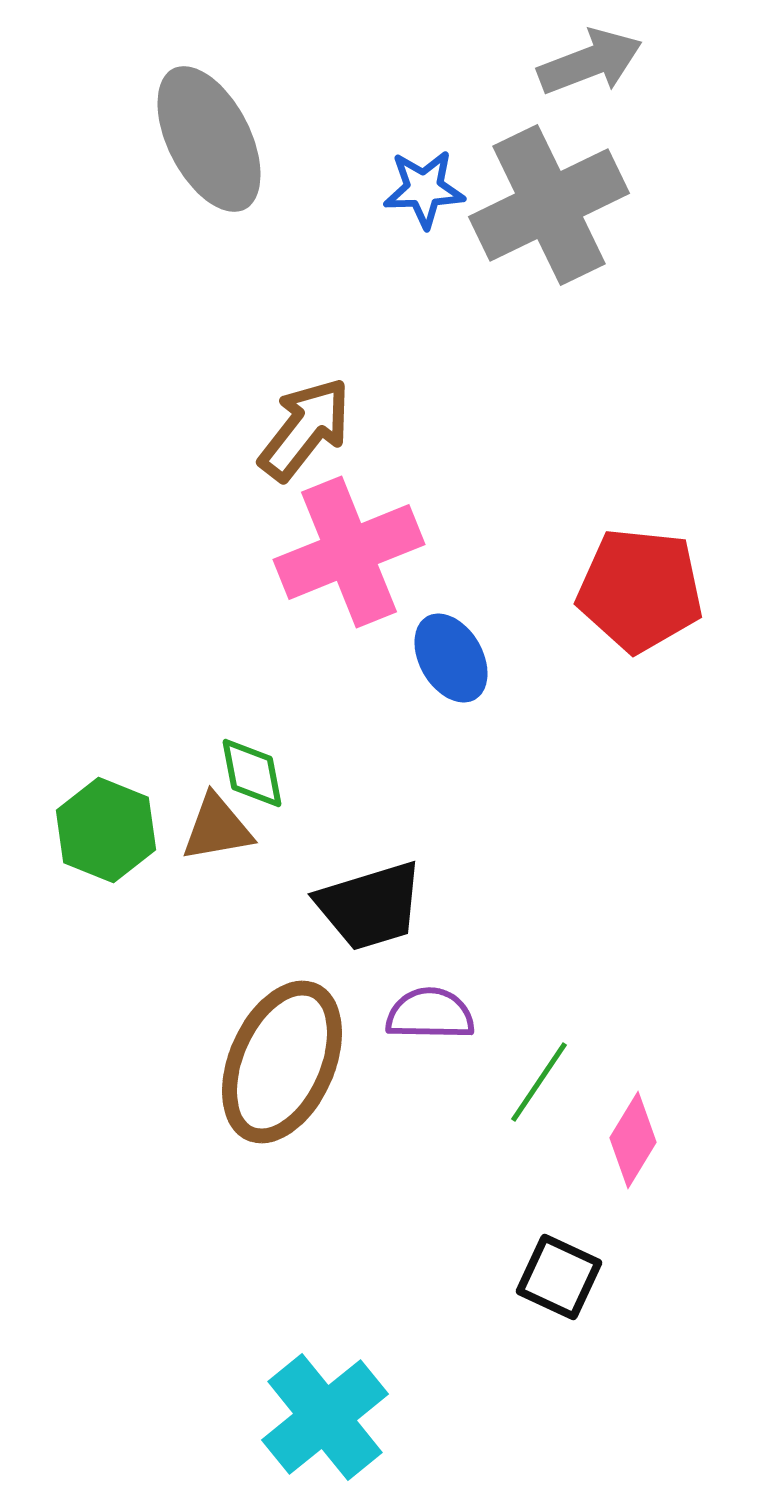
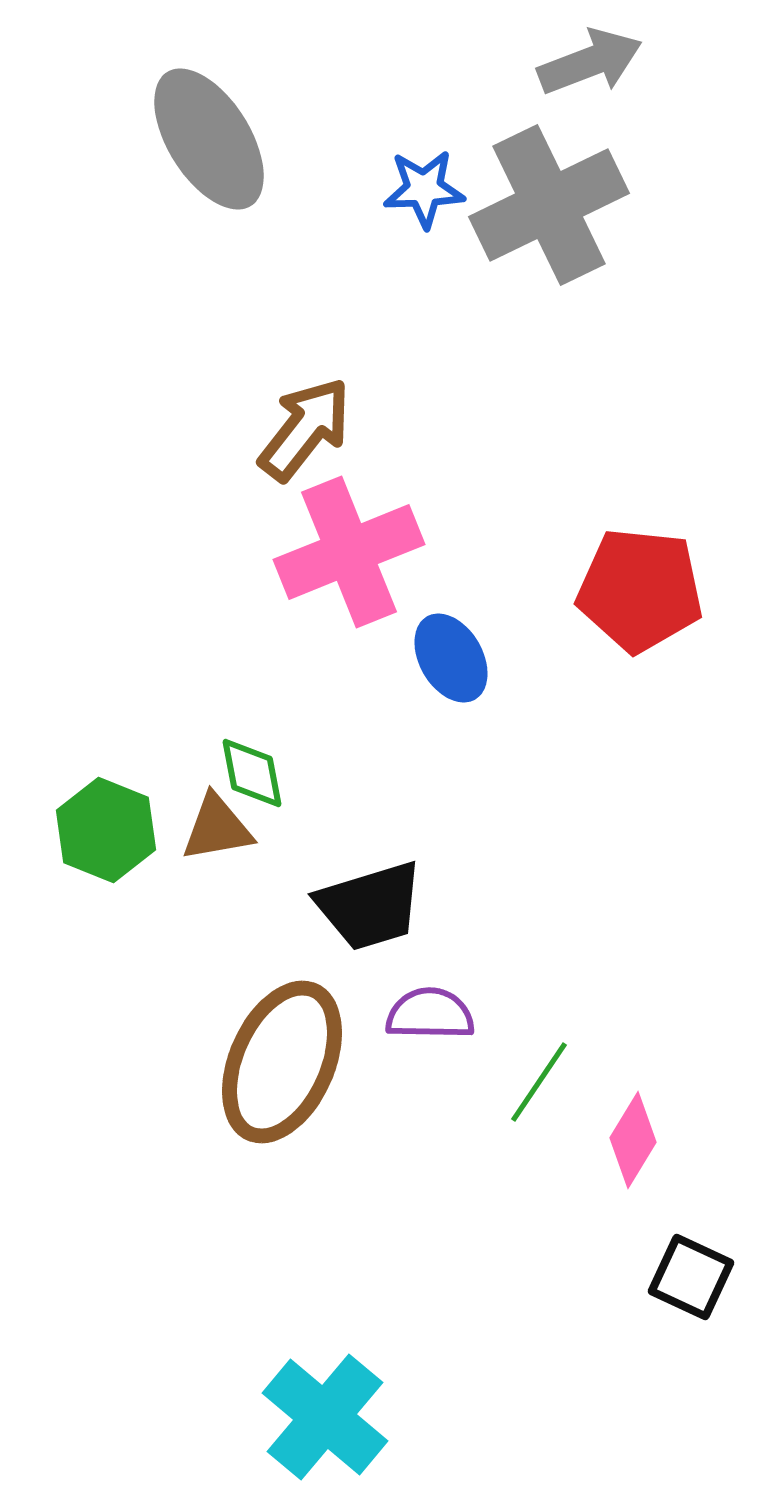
gray ellipse: rotated 5 degrees counterclockwise
black square: moved 132 px right
cyan cross: rotated 11 degrees counterclockwise
